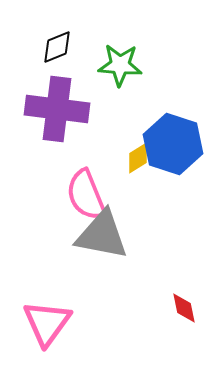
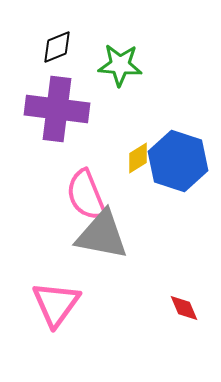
blue hexagon: moved 5 px right, 17 px down
red diamond: rotated 12 degrees counterclockwise
pink triangle: moved 9 px right, 19 px up
